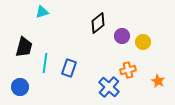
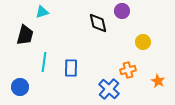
black diamond: rotated 65 degrees counterclockwise
purple circle: moved 25 px up
black trapezoid: moved 1 px right, 12 px up
cyan line: moved 1 px left, 1 px up
blue rectangle: moved 2 px right; rotated 18 degrees counterclockwise
blue cross: moved 2 px down
